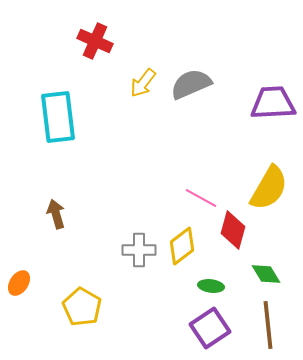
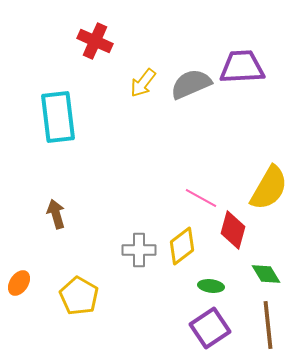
purple trapezoid: moved 31 px left, 36 px up
yellow pentagon: moved 3 px left, 11 px up
